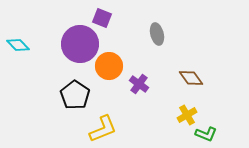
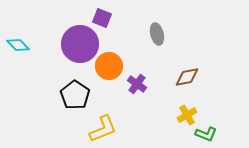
brown diamond: moved 4 px left, 1 px up; rotated 65 degrees counterclockwise
purple cross: moved 2 px left
